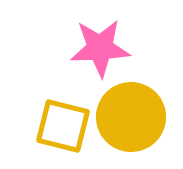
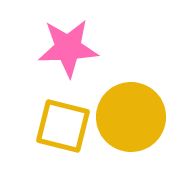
pink star: moved 32 px left
